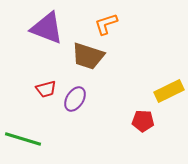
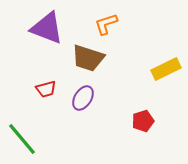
brown trapezoid: moved 2 px down
yellow rectangle: moved 3 px left, 22 px up
purple ellipse: moved 8 px right, 1 px up
red pentagon: rotated 20 degrees counterclockwise
green line: moved 1 px left; rotated 33 degrees clockwise
